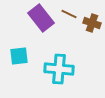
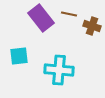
brown line: rotated 14 degrees counterclockwise
brown cross: moved 3 px down
cyan cross: moved 1 px down
